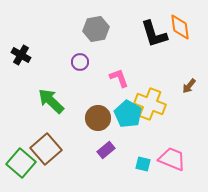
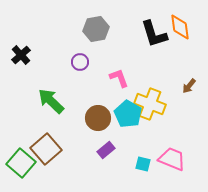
black cross: rotated 18 degrees clockwise
